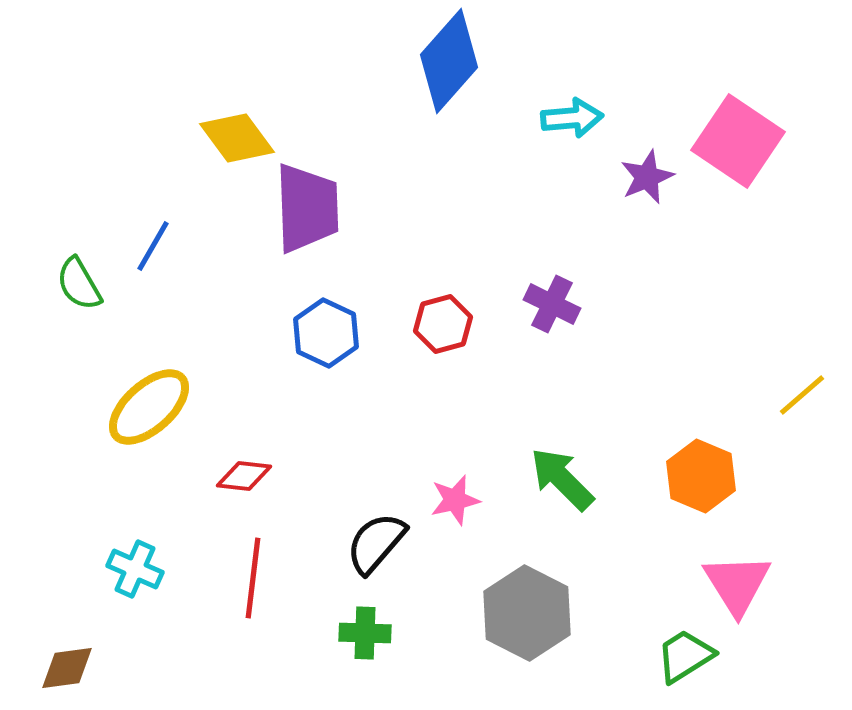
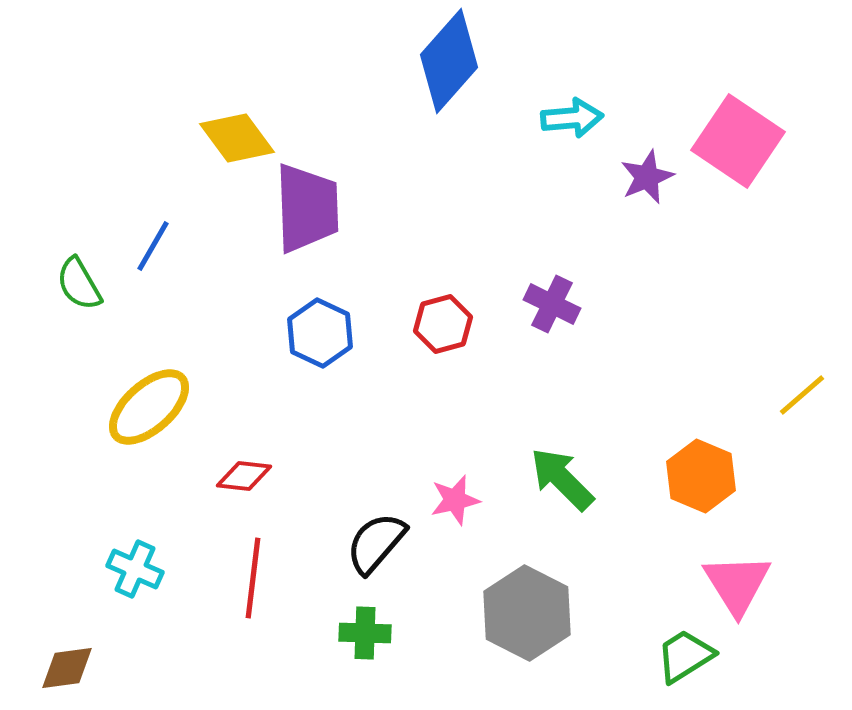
blue hexagon: moved 6 px left
